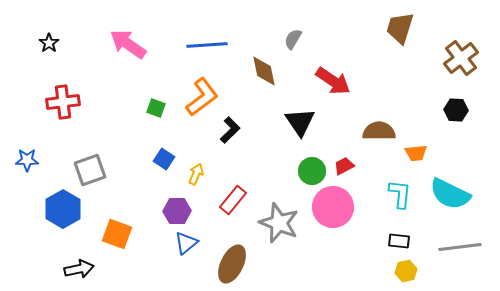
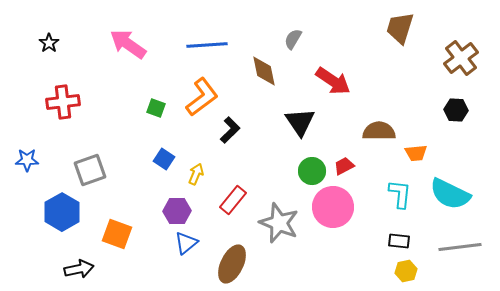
blue hexagon: moved 1 px left, 3 px down
